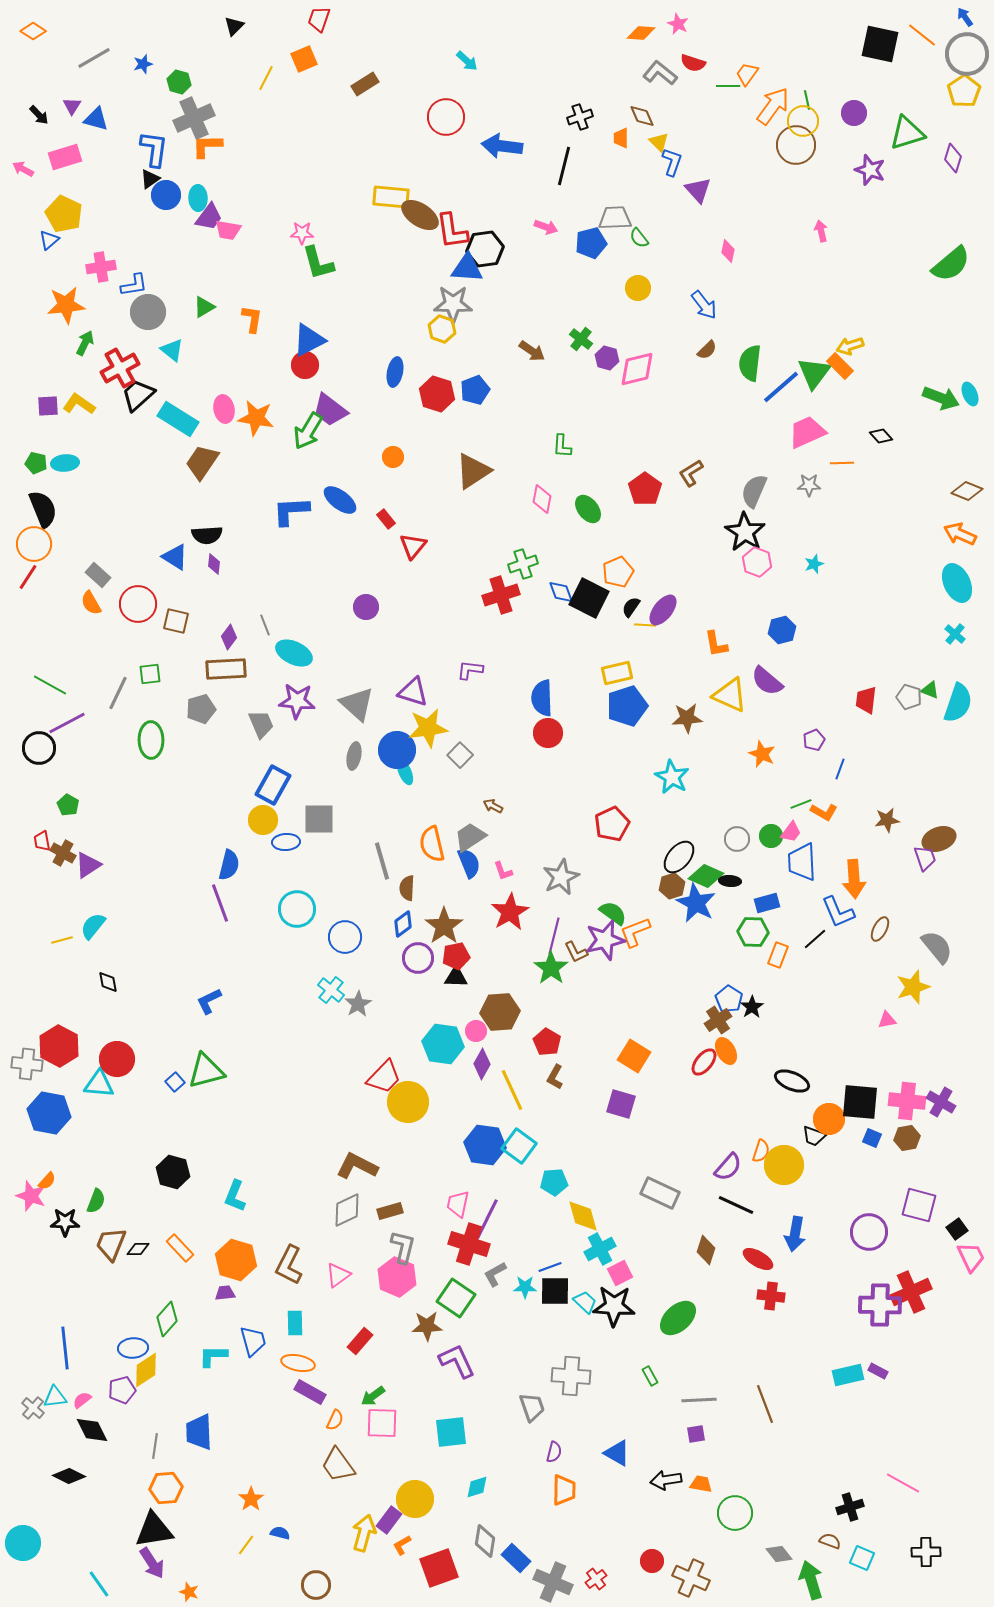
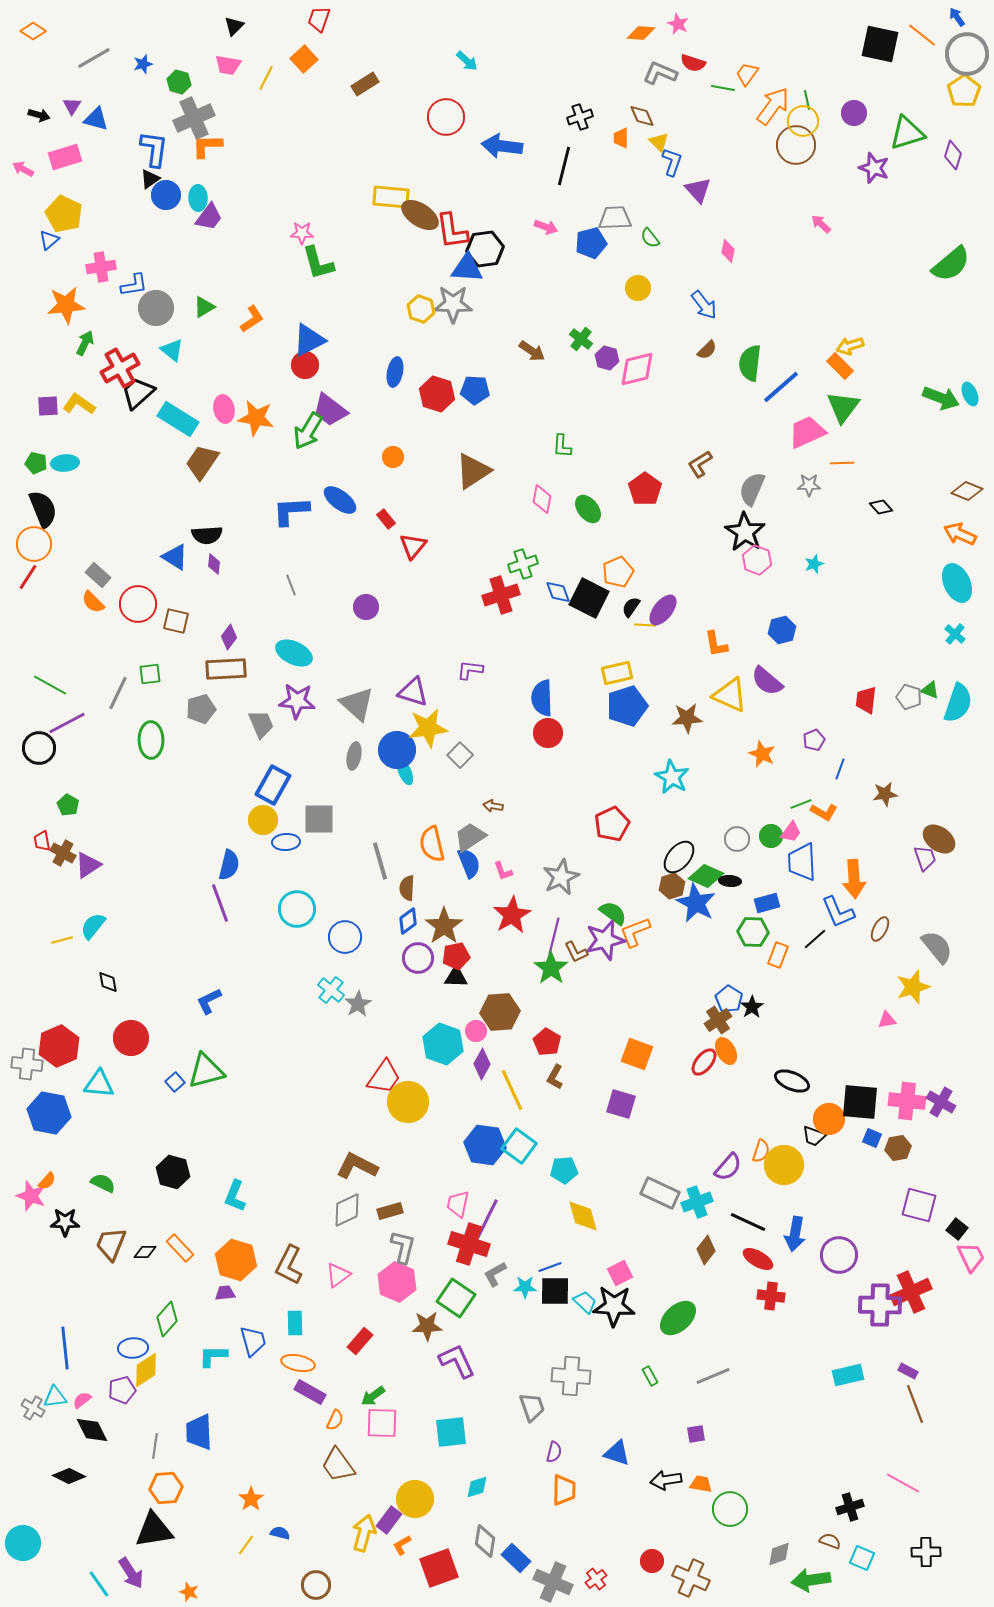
blue arrow at (965, 17): moved 8 px left
orange square at (304, 59): rotated 20 degrees counterclockwise
gray L-shape at (660, 73): rotated 16 degrees counterclockwise
green line at (728, 86): moved 5 px left, 2 px down; rotated 10 degrees clockwise
black arrow at (39, 115): rotated 30 degrees counterclockwise
purple diamond at (953, 158): moved 3 px up
purple star at (870, 170): moved 4 px right, 2 px up
pink trapezoid at (228, 230): moved 165 px up
pink arrow at (821, 231): moved 7 px up; rotated 35 degrees counterclockwise
green semicircle at (639, 238): moved 11 px right
gray circle at (148, 312): moved 8 px right, 4 px up
orange L-shape at (252, 319): rotated 48 degrees clockwise
yellow hexagon at (442, 329): moved 21 px left, 20 px up
green triangle at (814, 373): moved 29 px right, 34 px down
blue pentagon at (475, 390): rotated 24 degrees clockwise
black trapezoid at (138, 395): moved 2 px up
black diamond at (881, 436): moved 71 px down
brown L-shape at (691, 473): moved 9 px right, 9 px up
gray semicircle at (754, 491): moved 2 px left, 2 px up
pink hexagon at (757, 562): moved 2 px up
blue diamond at (561, 592): moved 3 px left
orange semicircle at (91, 603): moved 2 px right, 1 px up; rotated 15 degrees counterclockwise
gray line at (265, 625): moved 26 px right, 40 px up
brown arrow at (493, 806): rotated 18 degrees counterclockwise
brown star at (887, 820): moved 2 px left, 26 px up
brown ellipse at (939, 839): rotated 56 degrees clockwise
gray line at (382, 861): moved 2 px left
red star at (510, 912): moved 2 px right, 3 px down
blue diamond at (403, 924): moved 5 px right, 3 px up
cyan hexagon at (443, 1044): rotated 12 degrees clockwise
red hexagon at (59, 1046): rotated 9 degrees clockwise
orange square at (634, 1056): moved 3 px right, 2 px up; rotated 12 degrees counterclockwise
red circle at (117, 1059): moved 14 px right, 21 px up
red trapezoid at (384, 1077): rotated 9 degrees counterclockwise
brown hexagon at (907, 1138): moved 9 px left, 10 px down
cyan pentagon at (554, 1182): moved 10 px right, 12 px up
green semicircle at (96, 1201): moved 7 px right, 18 px up; rotated 85 degrees counterclockwise
black line at (736, 1205): moved 12 px right, 17 px down
black square at (957, 1229): rotated 15 degrees counterclockwise
purple circle at (869, 1232): moved 30 px left, 23 px down
black diamond at (138, 1249): moved 7 px right, 3 px down
cyan cross at (600, 1249): moved 97 px right, 47 px up; rotated 8 degrees clockwise
brown diamond at (706, 1250): rotated 20 degrees clockwise
pink hexagon at (397, 1277): moved 5 px down
purple rectangle at (878, 1371): moved 30 px right
gray line at (699, 1400): moved 14 px right, 24 px up; rotated 20 degrees counterclockwise
brown line at (765, 1404): moved 150 px right
gray cross at (33, 1408): rotated 10 degrees counterclockwise
blue triangle at (617, 1453): rotated 12 degrees counterclockwise
green circle at (735, 1513): moved 5 px left, 4 px up
gray diamond at (779, 1554): rotated 72 degrees counterclockwise
purple arrow at (152, 1563): moved 21 px left, 10 px down
green arrow at (811, 1580): rotated 81 degrees counterclockwise
